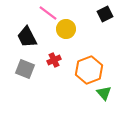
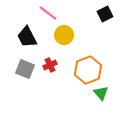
yellow circle: moved 2 px left, 6 px down
red cross: moved 4 px left, 5 px down
orange hexagon: moved 1 px left
green triangle: moved 3 px left
